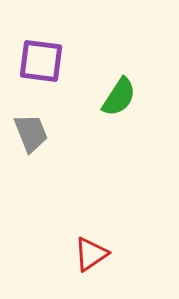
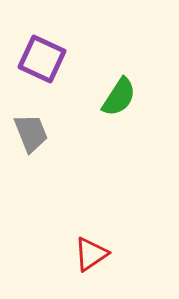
purple square: moved 1 px right, 2 px up; rotated 18 degrees clockwise
